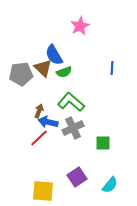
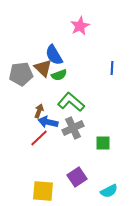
green semicircle: moved 5 px left, 3 px down
cyan semicircle: moved 1 px left, 6 px down; rotated 24 degrees clockwise
